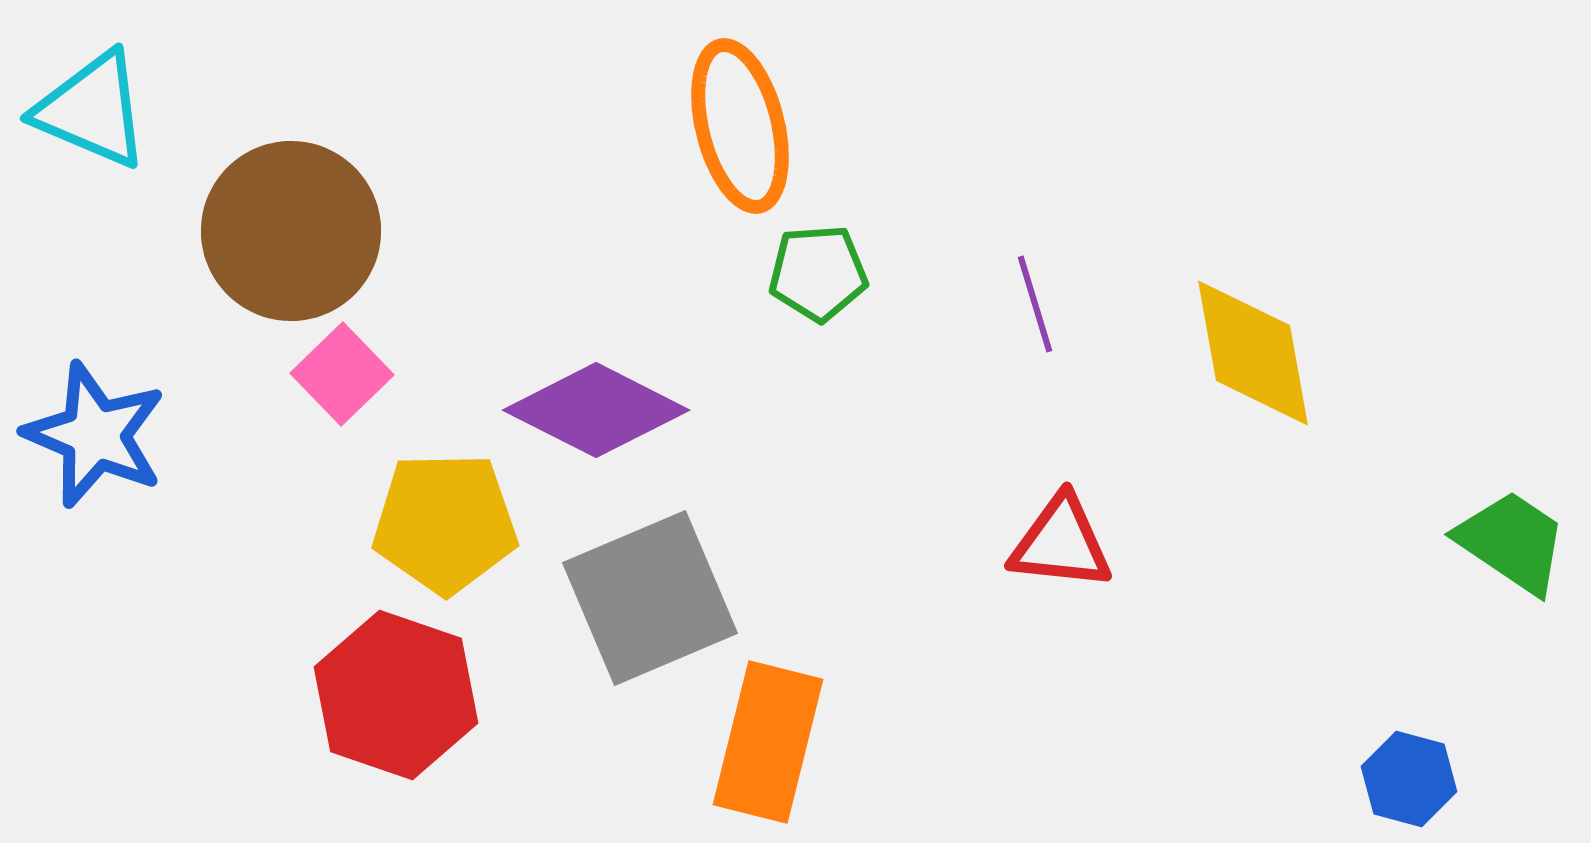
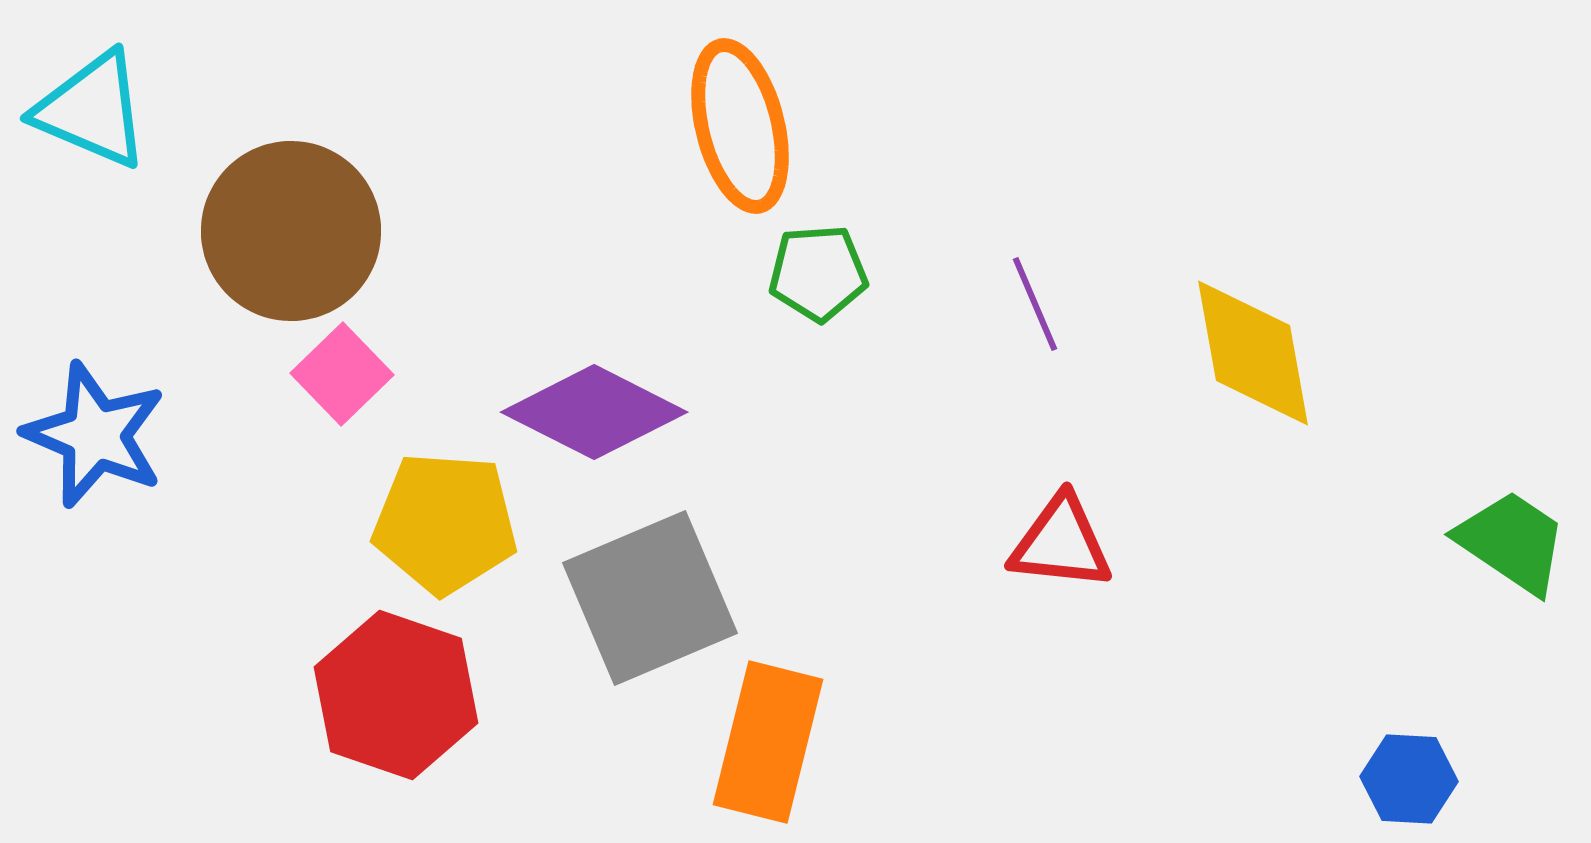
purple line: rotated 6 degrees counterclockwise
purple diamond: moved 2 px left, 2 px down
yellow pentagon: rotated 5 degrees clockwise
blue hexagon: rotated 12 degrees counterclockwise
